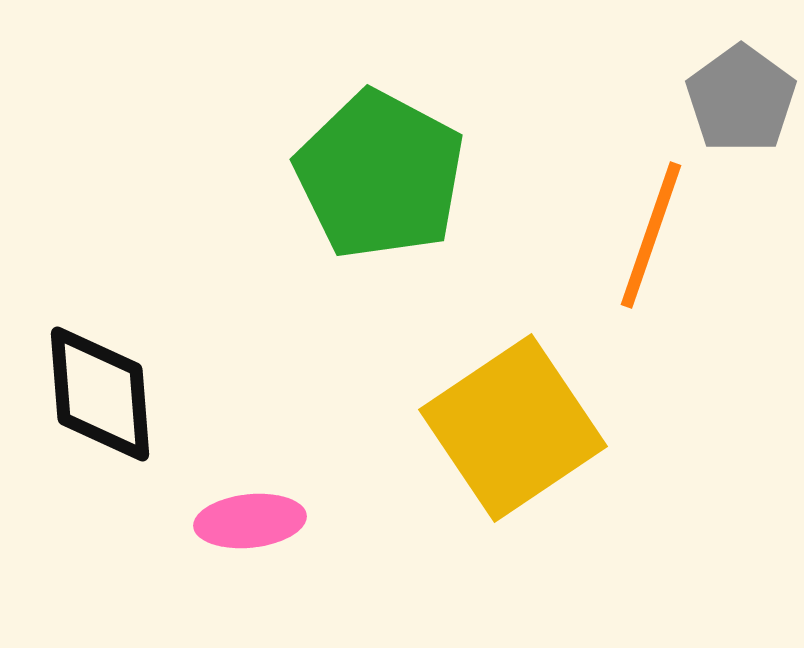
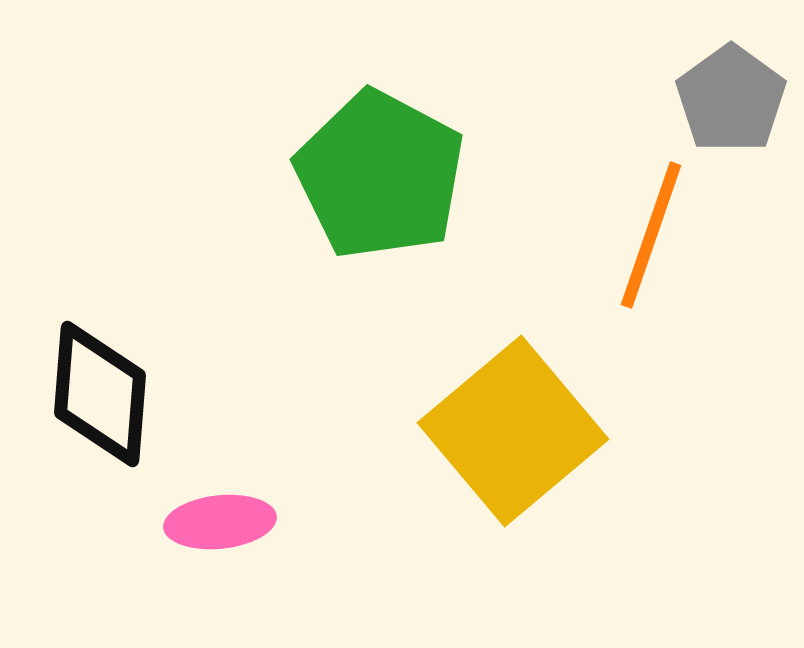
gray pentagon: moved 10 px left
black diamond: rotated 9 degrees clockwise
yellow square: moved 3 px down; rotated 6 degrees counterclockwise
pink ellipse: moved 30 px left, 1 px down
